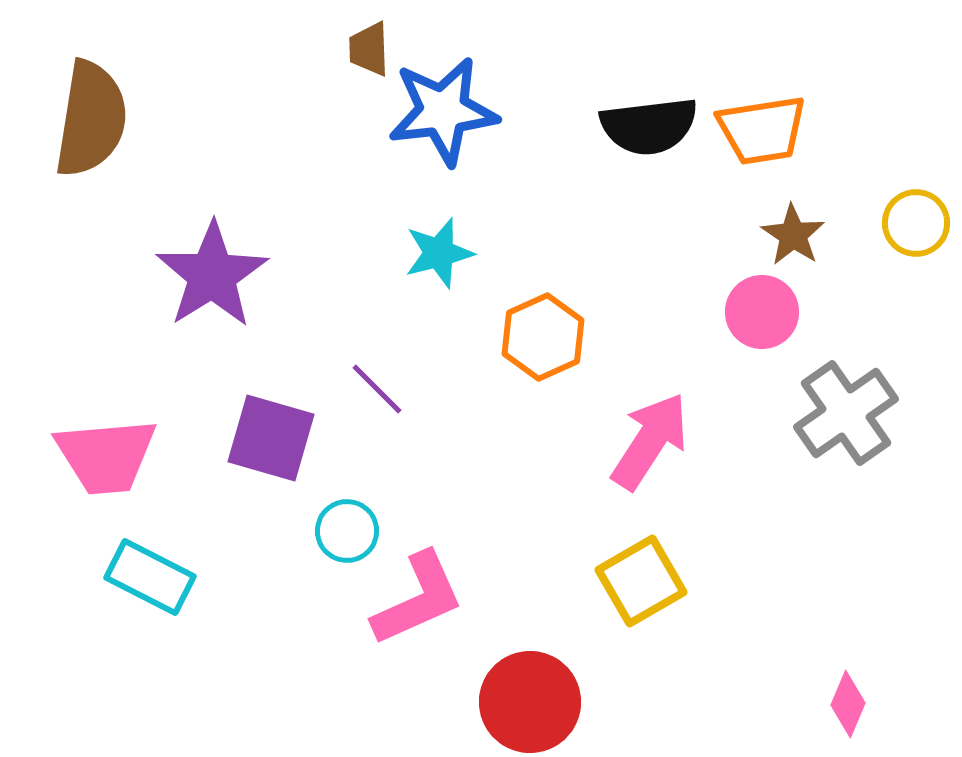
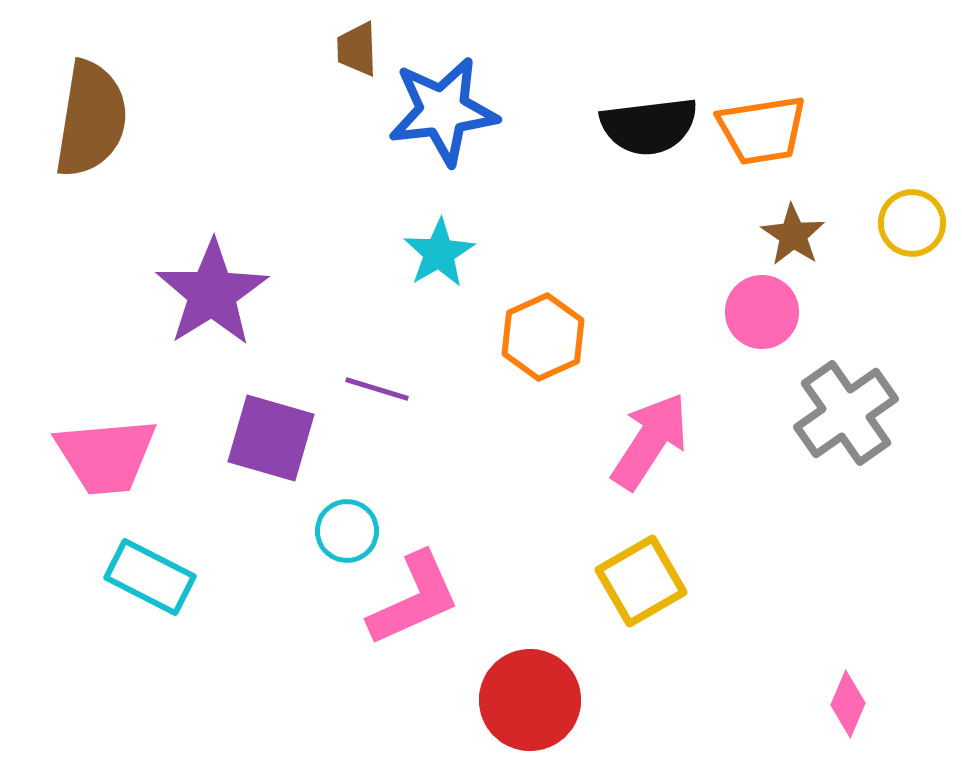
brown trapezoid: moved 12 px left
yellow circle: moved 4 px left
cyan star: rotated 16 degrees counterclockwise
purple star: moved 18 px down
purple line: rotated 28 degrees counterclockwise
pink L-shape: moved 4 px left
red circle: moved 2 px up
